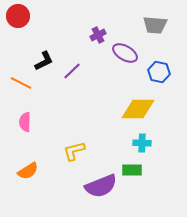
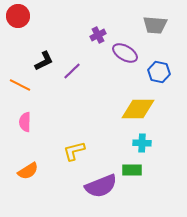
orange line: moved 1 px left, 2 px down
